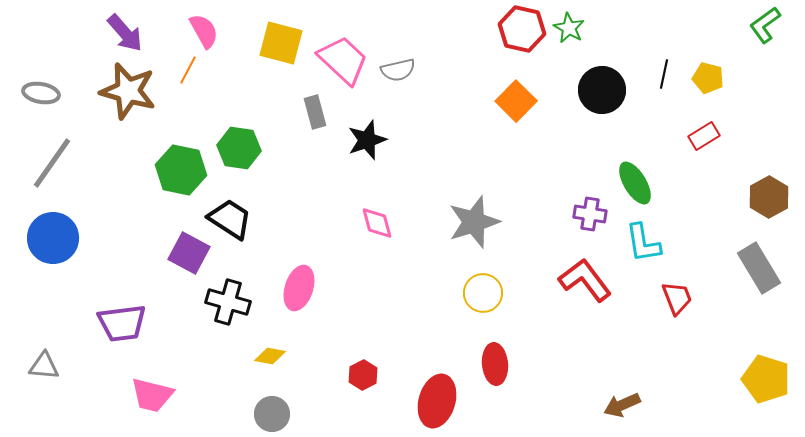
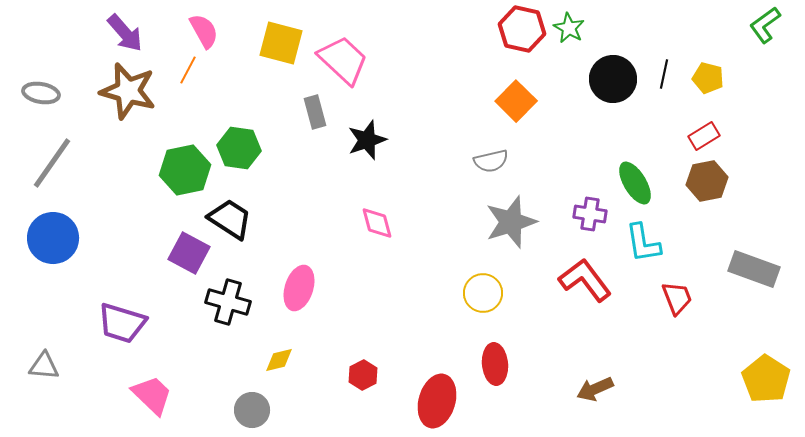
gray semicircle at (398, 70): moved 93 px right, 91 px down
black circle at (602, 90): moved 11 px right, 11 px up
green hexagon at (181, 170): moved 4 px right; rotated 24 degrees counterclockwise
brown hexagon at (769, 197): moved 62 px left, 16 px up; rotated 18 degrees clockwise
gray star at (474, 222): moved 37 px right
gray rectangle at (759, 268): moved 5 px left, 1 px down; rotated 39 degrees counterclockwise
purple trapezoid at (122, 323): rotated 24 degrees clockwise
yellow diamond at (270, 356): moved 9 px right, 4 px down; rotated 24 degrees counterclockwise
yellow pentagon at (766, 379): rotated 15 degrees clockwise
pink trapezoid at (152, 395): rotated 150 degrees counterclockwise
brown arrow at (622, 405): moved 27 px left, 16 px up
gray circle at (272, 414): moved 20 px left, 4 px up
